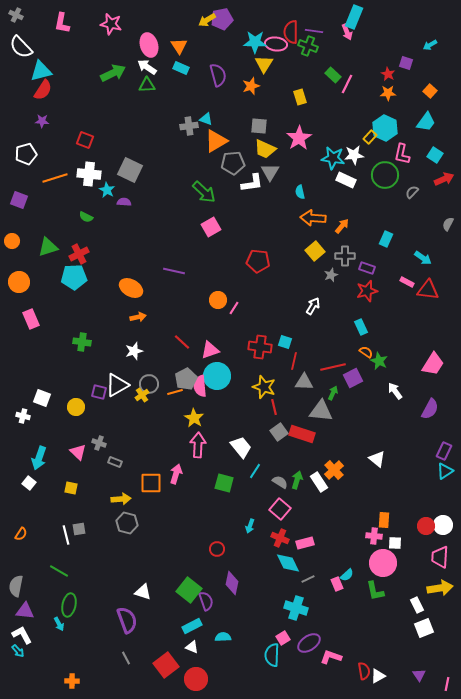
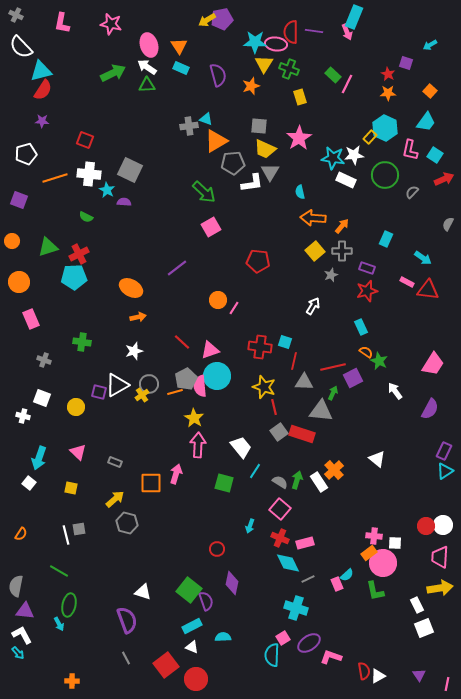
green cross at (308, 46): moved 19 px left, 23 px down
pink L-shape at (402, 154): moved 8 px right, 4 px up
gray cross at (345, 256): moved 3 px left, 5 px up
purple line at (174, 271): moved 3 px right, 3 px up; rotated 50 degrees counterclockwise
gray cross at (99, 443): moved 55 px left, 83 px up
yellow arrow at (121, 499): moved 6 px left; rotated 36 degrees counterclockwise
orange rectangle at (384, 520): moved 15 px left, 33 px down; rotated 49 degrees clockwise
cyan arrow at (18, 651): moved 2 px down
